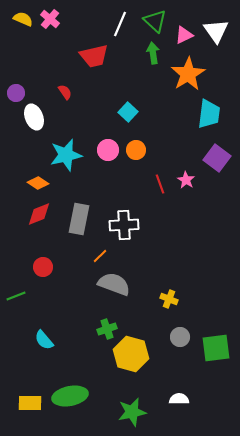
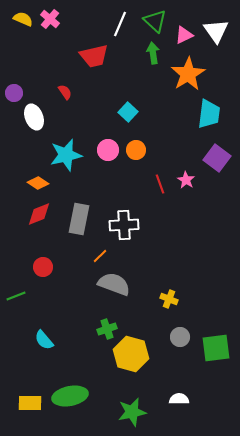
purple circle: moved 2 px left
